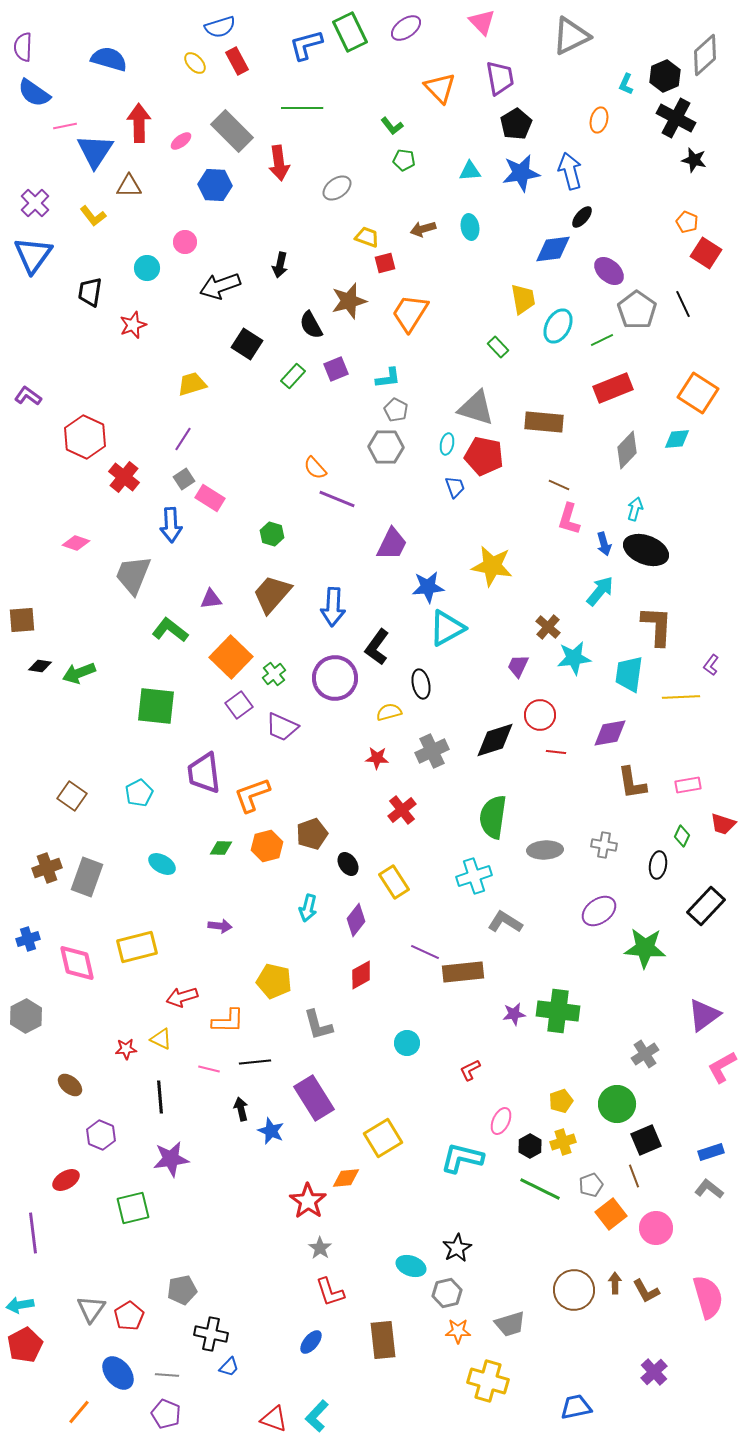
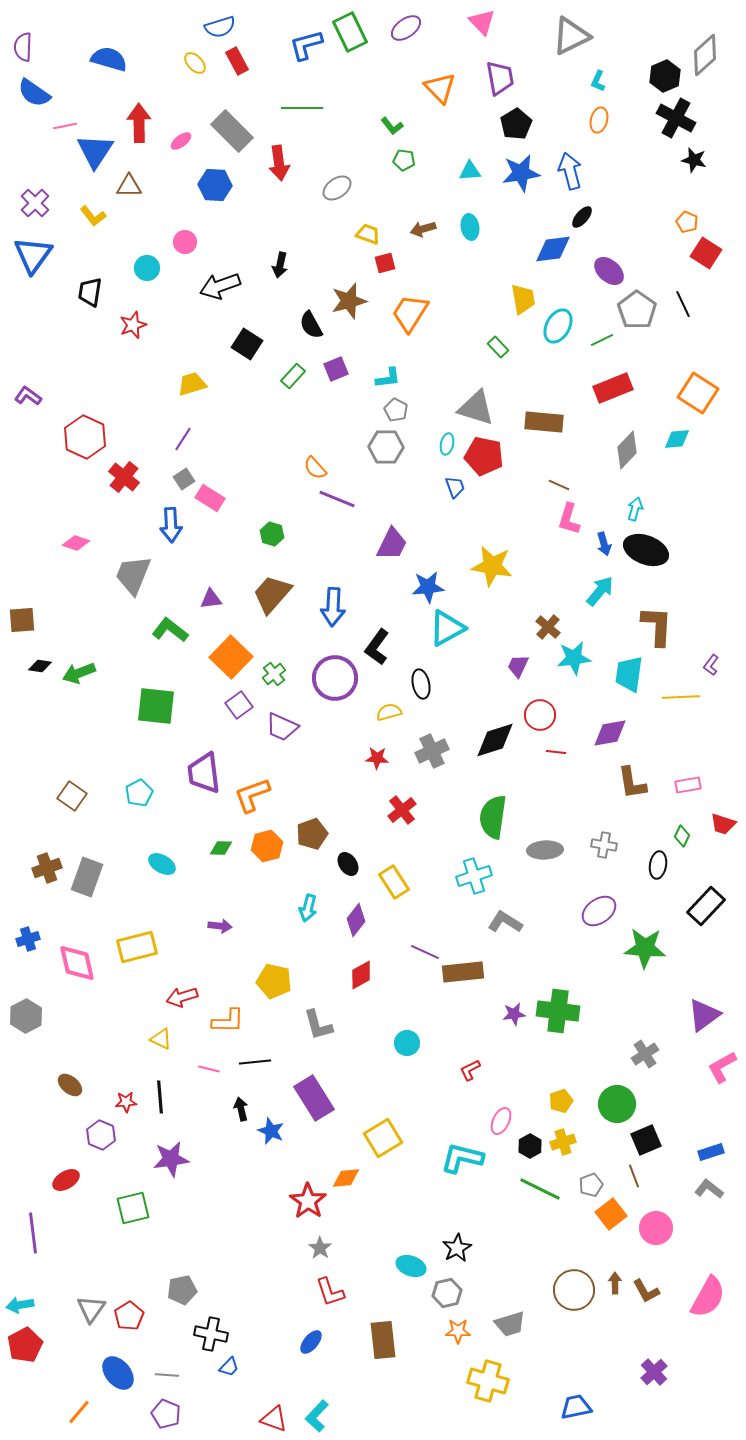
cyan L-shape at (626, 84): moved 28 px left, 3 px up
yellow trapezoid at (367, 237): moved 1 px right, 3 px up
red star at (126, 1049): moved 53 px down
pink semicircle at (708, 1297): rotated 45 degrees clockwise
